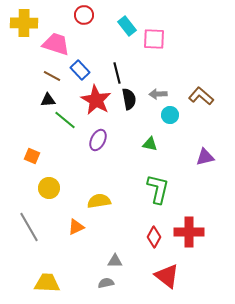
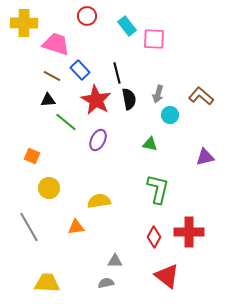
red circle: moved 3 px right, 1 px down
gray arrow: rotated 72 degrees counterclockwise
green line: moved 1 px right, 2 px down
orange triangle: rotated 18 degrees clockwise
